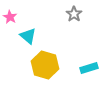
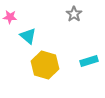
pink star: rotated 24 degrees counterclockwise
cyan rectangle: moved 7 px up
